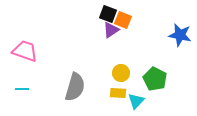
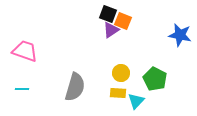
orange square: moved 1 px down
